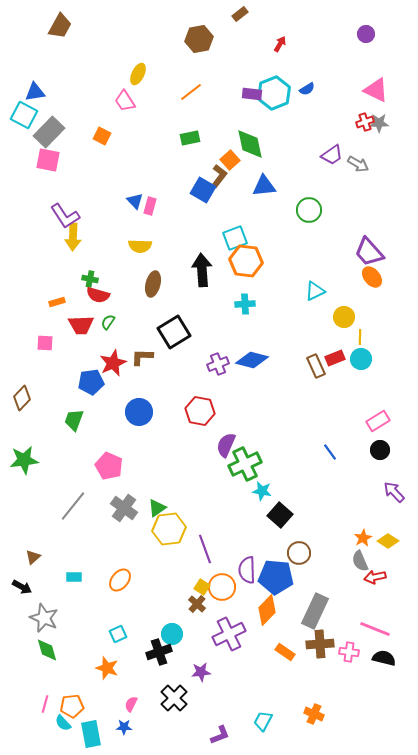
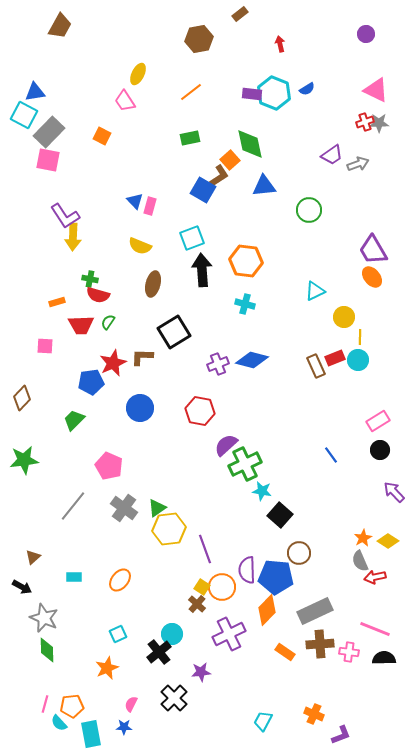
red arrow at (280, 44): rotated 42 degrees counterclockwise
cyan hexagon at (274, 93): rotated 16 degrees counterclockwise
gray arrow at (358, 164): rotated 50 degrees counterclockwise
brown L-shape at (219, 176): rotated 20 degrees clockwise
cyan square at (235, 238): moved 43 px left
yellow semicircle at (140, 246): rotated 20 degrees clockwise
purple trapezoid at (369, 252): moved 4 px right, 2 px up; rotated 12 degrees clockwise
cyan cross at (245, 304): rotated 18 degrees clockwise
pink square at (45, 343): moved 3 px down
cyan circle at (361, 359): moved 3 px left, 1 px down
blue circle at (139, 412): moved 1 px right, 4 px up
green trapezoid at (74, 420): rotated 25 degrees clockwise
purple semicircle at (226, 445): rotated 25 degrees clockwise
blue line at (330, 452): moved 1 px right, 3 px down
gray rectangle at (315, 611): rotated 40 degrees clockwise
green diamond at (47, 650): rotated 15 degrees clockwise
black cross at (159, 652): rotated 20 degrees counterclockwise
black semicircle at (384, 658): rotated 15 degrees counterclockwise
orange star at (107, 668): rotated 30 degrees clockwise
cyan semicircle at (63, 723): moved 4 px left
purple L-shape at (220, 735): moved 121 px right
